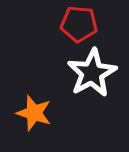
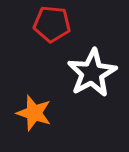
red pentagon: moved 27 px left
